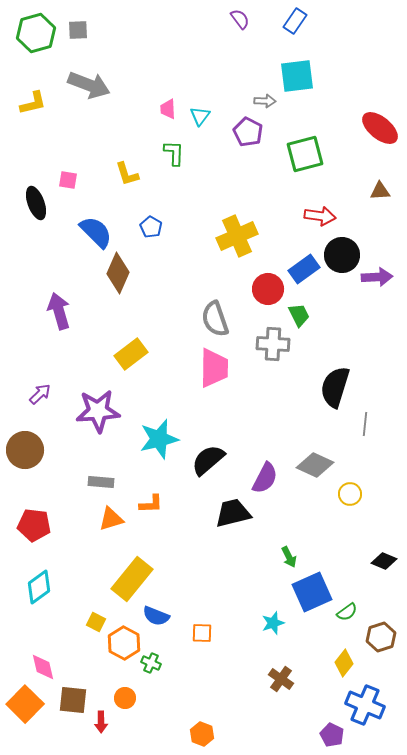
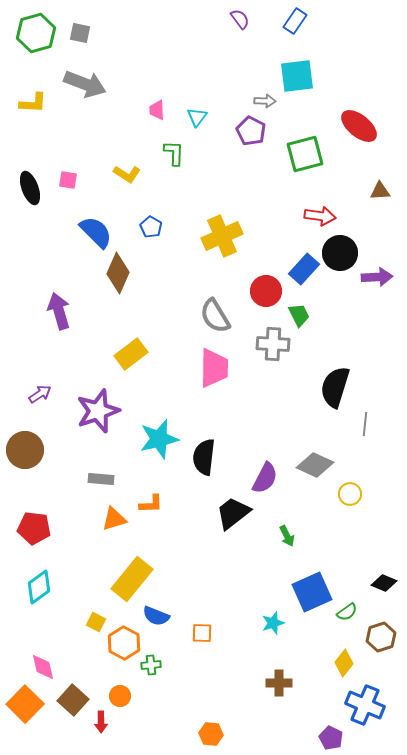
gray square at (78, 30): moved 2 px right, 3 px down; rotated 15 degrees clockwise
gray arrow at (89, 85): moved 4 px left, 1 px up
yellow L-shape at (33, 103): rotated 16 degrees clockwise
pink trapezoid at (168, 109): moved 11 px left, 1 px down
cyan triangle at (200, 116): moved 3 px left, 1 px down
red ellipse at (380, 128): moved 21 px left, 2 px up
purple pentagon at (248, 132): moved 3 px right, 1 px up
yellow L-shape at (127, 174): rotated 40 degrees counterclockwise
black ellipse at (36, 203): moved 6 px left, 15 px up
yellow cross at (237, 236): moved 15 px left
black circle at (342, 255): moved 2 px left, 2 px up
blue rectangle at (304, 269): rotated 12 degrees counterclockwise
red circle at (268, 289): moved 2 px left, 2 px down
gray semicircle at (215, 319): moved 3 px up; rotated 12 degrees counterclockwise
purple arrow at (40, 394): rotated 10 degrees clockwise
purple star at (98, 411): rotated 15 degrees counterclockwise
black semicircle at (208, 460): moved 4 px left, 3 px up; rotated 42 degrees counterclockwise
gray rectangle at (101, 482): moved 3 px up
black trapezoid at (233, 513): rotated 24 degrees counterclockwise
orange triangle at (111, 519): moved 3 px right
red pentagon at (34, 525): moved 3 px down
green arrow at (289, 557): moved 2 px left, 21 px up
black diamond at (384, 561): moved 22 px down
green cross at (151, 663): moved 2 px down; rotated 30 degrees counterclockwise
brown cross at (281, 679): moved 2 px left, 4 px down; rotated 35 degrees counterclockwise
orange circle at (125, 698): moved 5 px left, 2 px up
brown square at (73, 700): rotated 36 degrees clockwise
orange hexagon at (202, 734): moved 9 px right; rotated 15 degrees counterclockwise
purple pentagon at (332, 735): moved 1 px left, 3 px down
